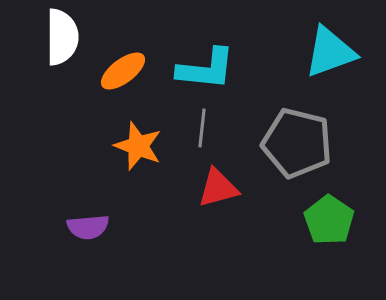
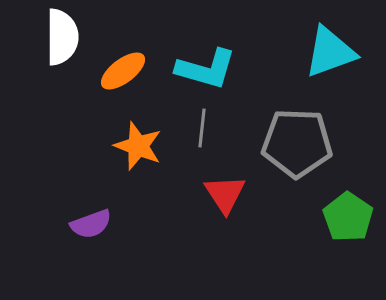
cyan L-shape: rotated 10 degrees clockwise
gray pentagon: rotated 12 degrees counterclockwise
red triangle: moved 7 px right, 6 px down; rotated 48 degrees counterclockwise
green pentagon: moved 19 px right, 3 px up
purple semicircle: moved 3 px right, 3 px up; rotated 15 degrees counterclockwise
